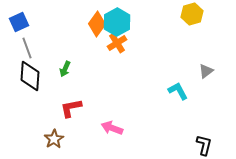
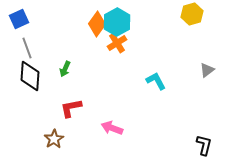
blue square: moved 3 px up
gray triangle: moved 1 px right, 1 px up
cyan L-shape: moved 22 px left, 10 px up
